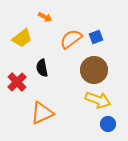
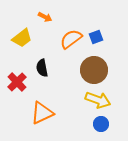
blue circle: moved 7 px left
